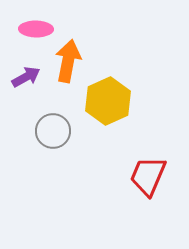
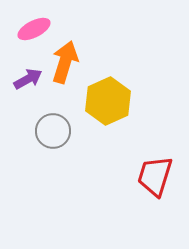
pink ellipse: moved 2 px left; rotated 28 degrees counterclockwise
orange arrow: moved 3 px left, 1 px down; rotated 6 degrees clockwise
purple arrow: moved 2 px right, 2 px down
red trapezoid: moved 7 px right; rotated 6 degrees counterclockwise
